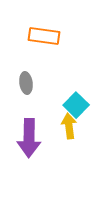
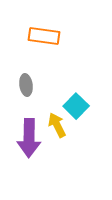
gray ellipse: moved 2 px down
cyan square: moved 1 px down
yellow arrow: moved 12 px left, 1 px up; rotated 20 degrees counterclockwise
